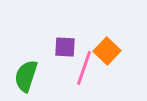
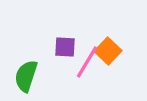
orange square: moved 1 px right
pink line: moved 3 px right, 6 px up; rotated 12 degrees clockwise
